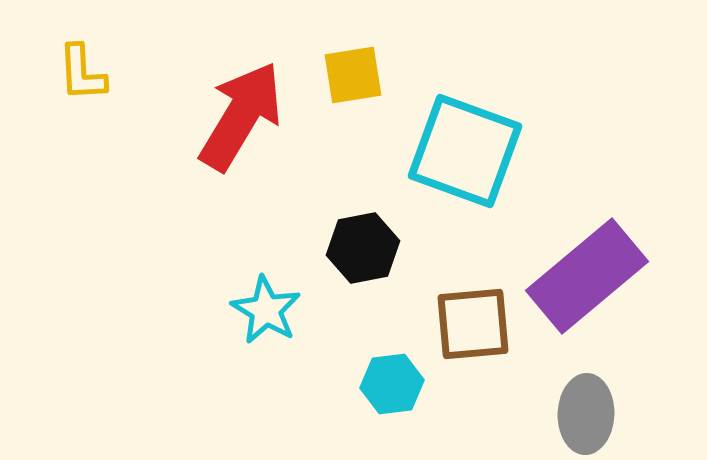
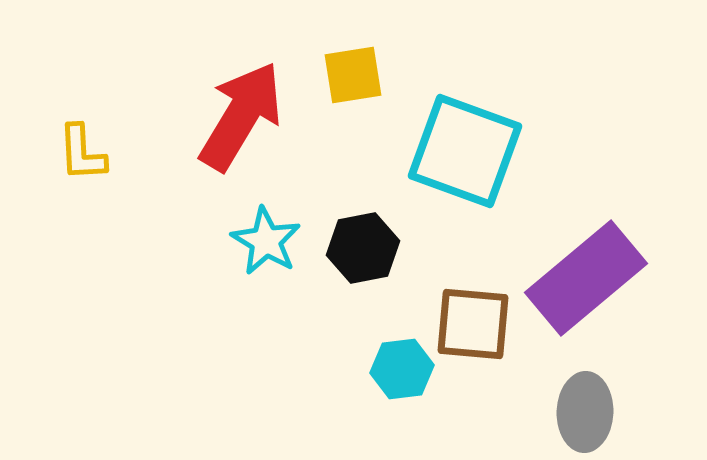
yellow L-shape: moved 80 px down
purple rectangle: moved 1 px left, 2 px down
cyan star: moved 69 px up
brown square: rotated 10 degrees clockwise
cyan hexagon: moved 10 px right, 15 px up
gray ellipse: moved 1 px left, 2 px up
